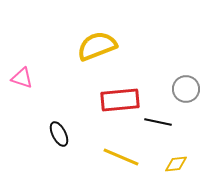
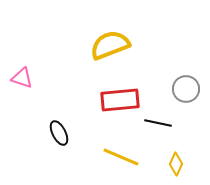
yellow semicircle: moved 13 px right, 1 px up
black line: moved 1 px down
black ellipse: moved 1 px up
yellow diamond: rotated 60 degrees counterclockwise
